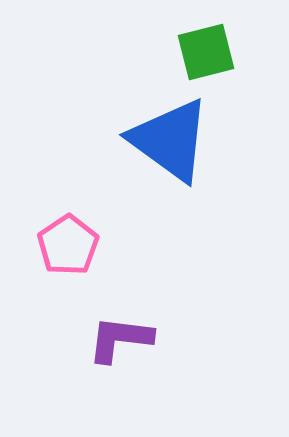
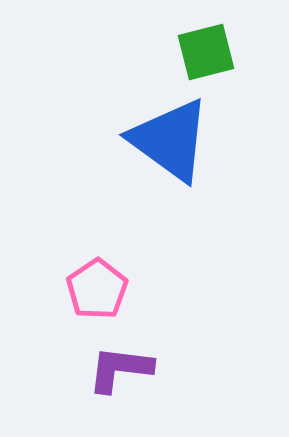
pink pentagon: moved 29 px right, 44 px down
purple L-shape: moved 30 px down
